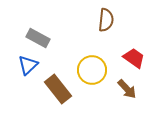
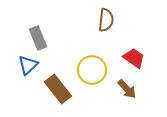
gray rectangle: rotated 40 degrees clockwise
